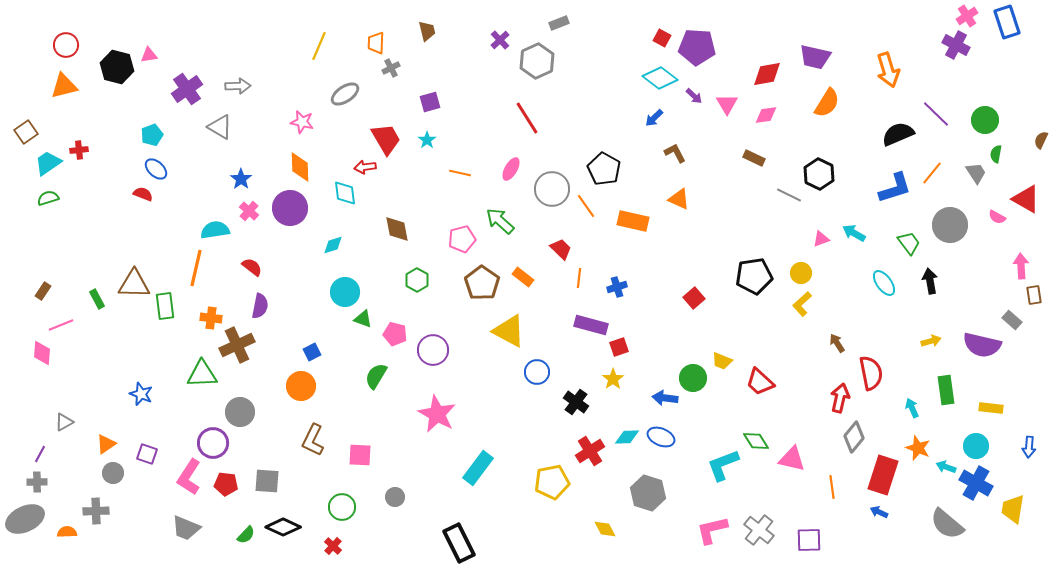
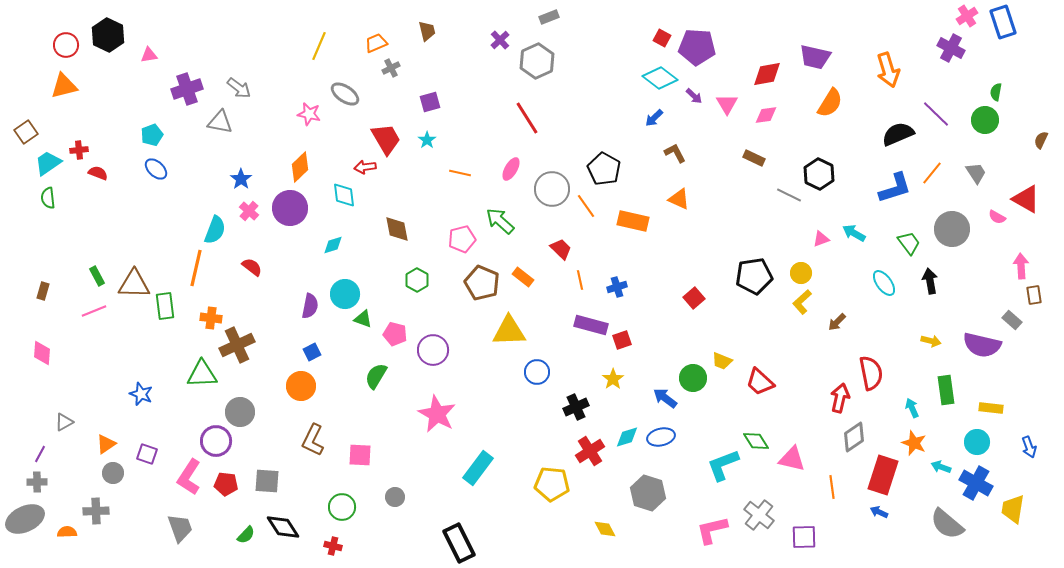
blue rectangle at (1007, 22): moved 4 px left
gray rectangle at (559, 23): moved 10 px left, 6 px up
orange trapezoid at (376, 43): rotated 65 degrees clockwise
purple cross at (956, 45): moved 5 px left, 3 px down
black hexagon at (117, 67): moved 9 px left, 32 px up; rotated 12 degrees clockwise
gray arrow at (238, 86): moved 1 px right, 2 px down; rotated 40 degrees clockwise
purple cross at (187, 89): rotated 16 degrees clockwise
gray ellipse at (345, 94): rotated 68 degrees clockwise
orange semicircle at (827, 103): moved 3 px right
pink star at (302, 122): moved 7 px right, 8 px up
gray triangle at (220, 127): moved 5 px up; rotated 20 degrees counterclockwise
green semicircle at (996, 154): moved 62 px up
orange diamond at (300, 167): rotated 48 degrees clockwise
cyan diamond at (345, 193): moved 1 px left, 2 px down
red semicircle at (143, 194): moved 45 px left, 21 px up
green semicircle at (48, 198): rotated 80 degrees counterclockwise
gray circle at (950, 225): moved 2 px right, 4 px down
cyan semicircle at (215, 230): rotated 120 degrees clockwise
orange line at (579, 278): moved 1 px right, 2 px down; rotated 18 degrees counterclockwise
brown pentagon at (482, 283): rotated 12 degrees counterclockwise
brown rectangle at (43, 291): rotated 18 degrees counterclockwise
cyan circle at (345, 292): moved 2 px down
green rectangle at (97, 299): moved 23 px up
yellow L-shape at (802, 304): moved 2 px up
purple semicircle at (260, 306): moved 50 px right
pink line at (61, 325): moved 33 px right, 14 px up
yellow triangle at (509, 331): rotated 30 degrees counterclockwise
yellow arrow at (931, 341): rotated 30 degrees clockwise
brown arrow at (837, 343): moved 21 px up; rotated 102 degrees counterclockwise
red square at (619, 347): moved 3 px right, 7 px up
blue arrow at (665, 398): rotated 30 degrees clockwise
black cross at (576, 402): moved 5 px down; rotated 30 degrees clockwise
cyan diamond at (627, 437): rotated 15 degrees counterclockwise
blue ellipse at (661, 437): rotated 36 degrees counterclockwise
gray diamond at (854, 437): rotated 16 degrees clockwise
purple circle at (213, 443): moved 3 px right, 2 px up
cyan circle at (976, 446): moved 1 px right, 4 px up
blue arrow at (1029, 447): rotated 25 degrees counterclockwise
orange star at (918, 448): moved 4 px left, 5 px up
cyan arrow at (946, 467): moved 5 px left
yellow pentagon at (552, 482): moved 2 px down; rotated 16 degrees clockwise
black diamond at (283, 527): rotated 32 degrees clockwise
gray trapezoid at (186, 528): moved 6 px left; rotated 132 degrees counterclockwise
gray cross at (759, 530): moved 15 px up
purple square at (809, 540): moved 5 px left, 3 px up
red cross at (333, 546): rotated 30 degrees counterclockwise
